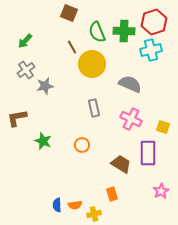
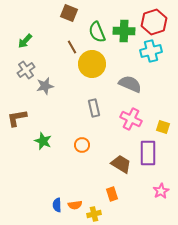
cyan cross: moved 1 px down
